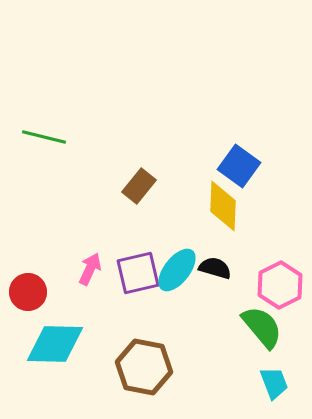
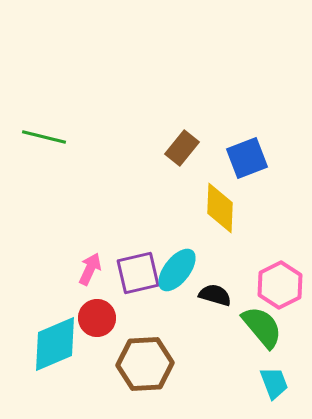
blue square: moved 8 px right, 8 px up; rotated 33 degrees clockwise
brown rectangle: moved 43 px right, 38 px up
yellow diamond: moved 3 px left, 2 px down
black semicircle: moved 27 px down
red circle: moved 69 px right, 26 px down
cyan diamond: rotated 24 degrees counterclockwise
brown hexagon: moved 1 px right, 3 px up; rotated 14 degrees counterclockwise
